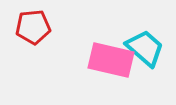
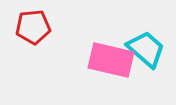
cyan trapezoid: moved 1 px right, 1 px down
